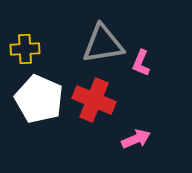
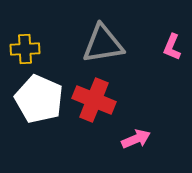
pink L-shape: moved 31 px right, 16 px up
